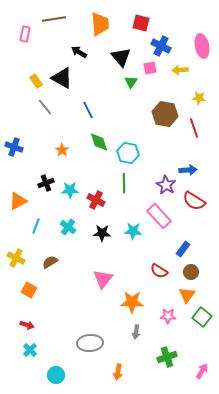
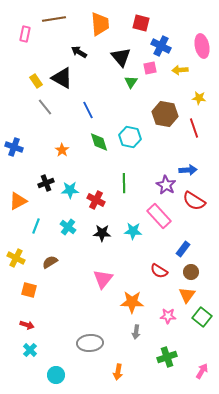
cyan hexagon at (128, 153): moved 2 px right, 16 px up
orange square at (29, 290): rotated 14 degrees counterclockwise
